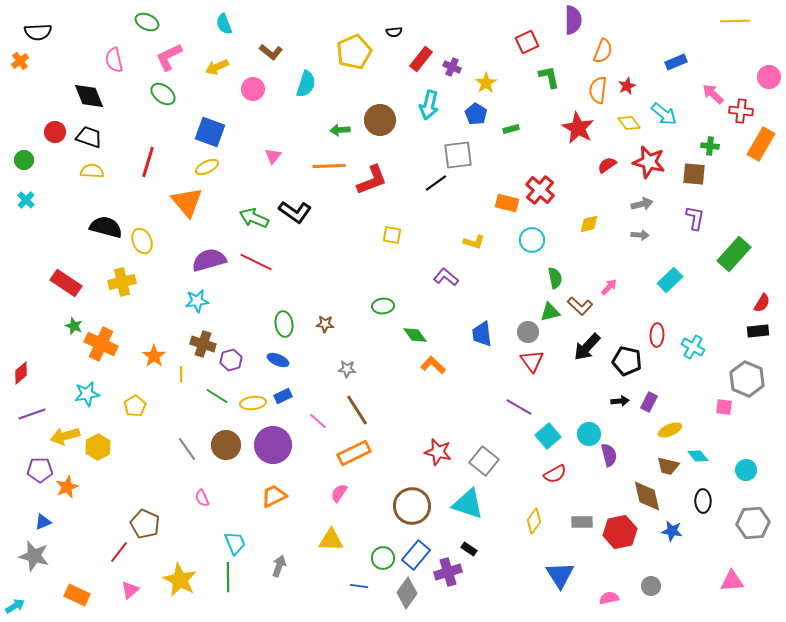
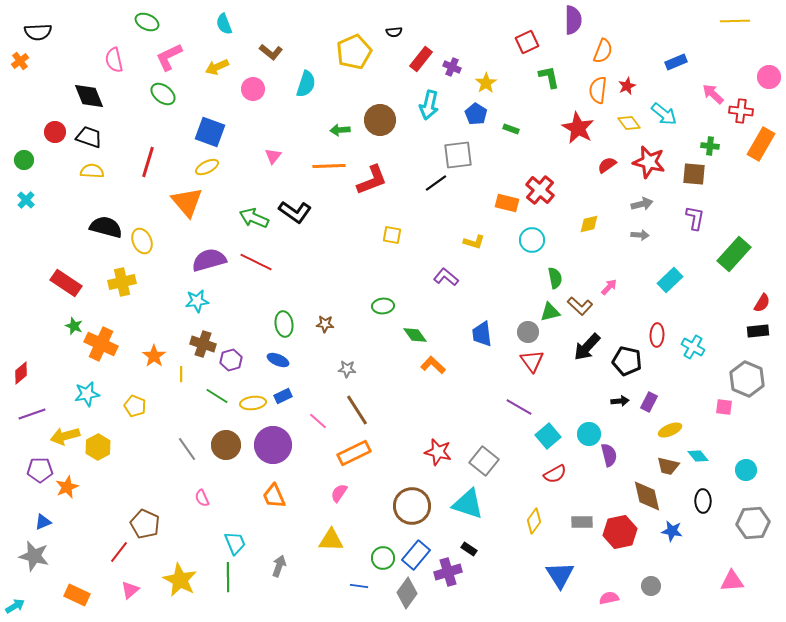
green rectangle at (511, 129): rotated 35 degrees clockwise
yellow pentagon at (135, 406): rotated 20 degrees counterclockwise
orange trapezoid at (274, 496): rotated 88 degrees counterclockwise
